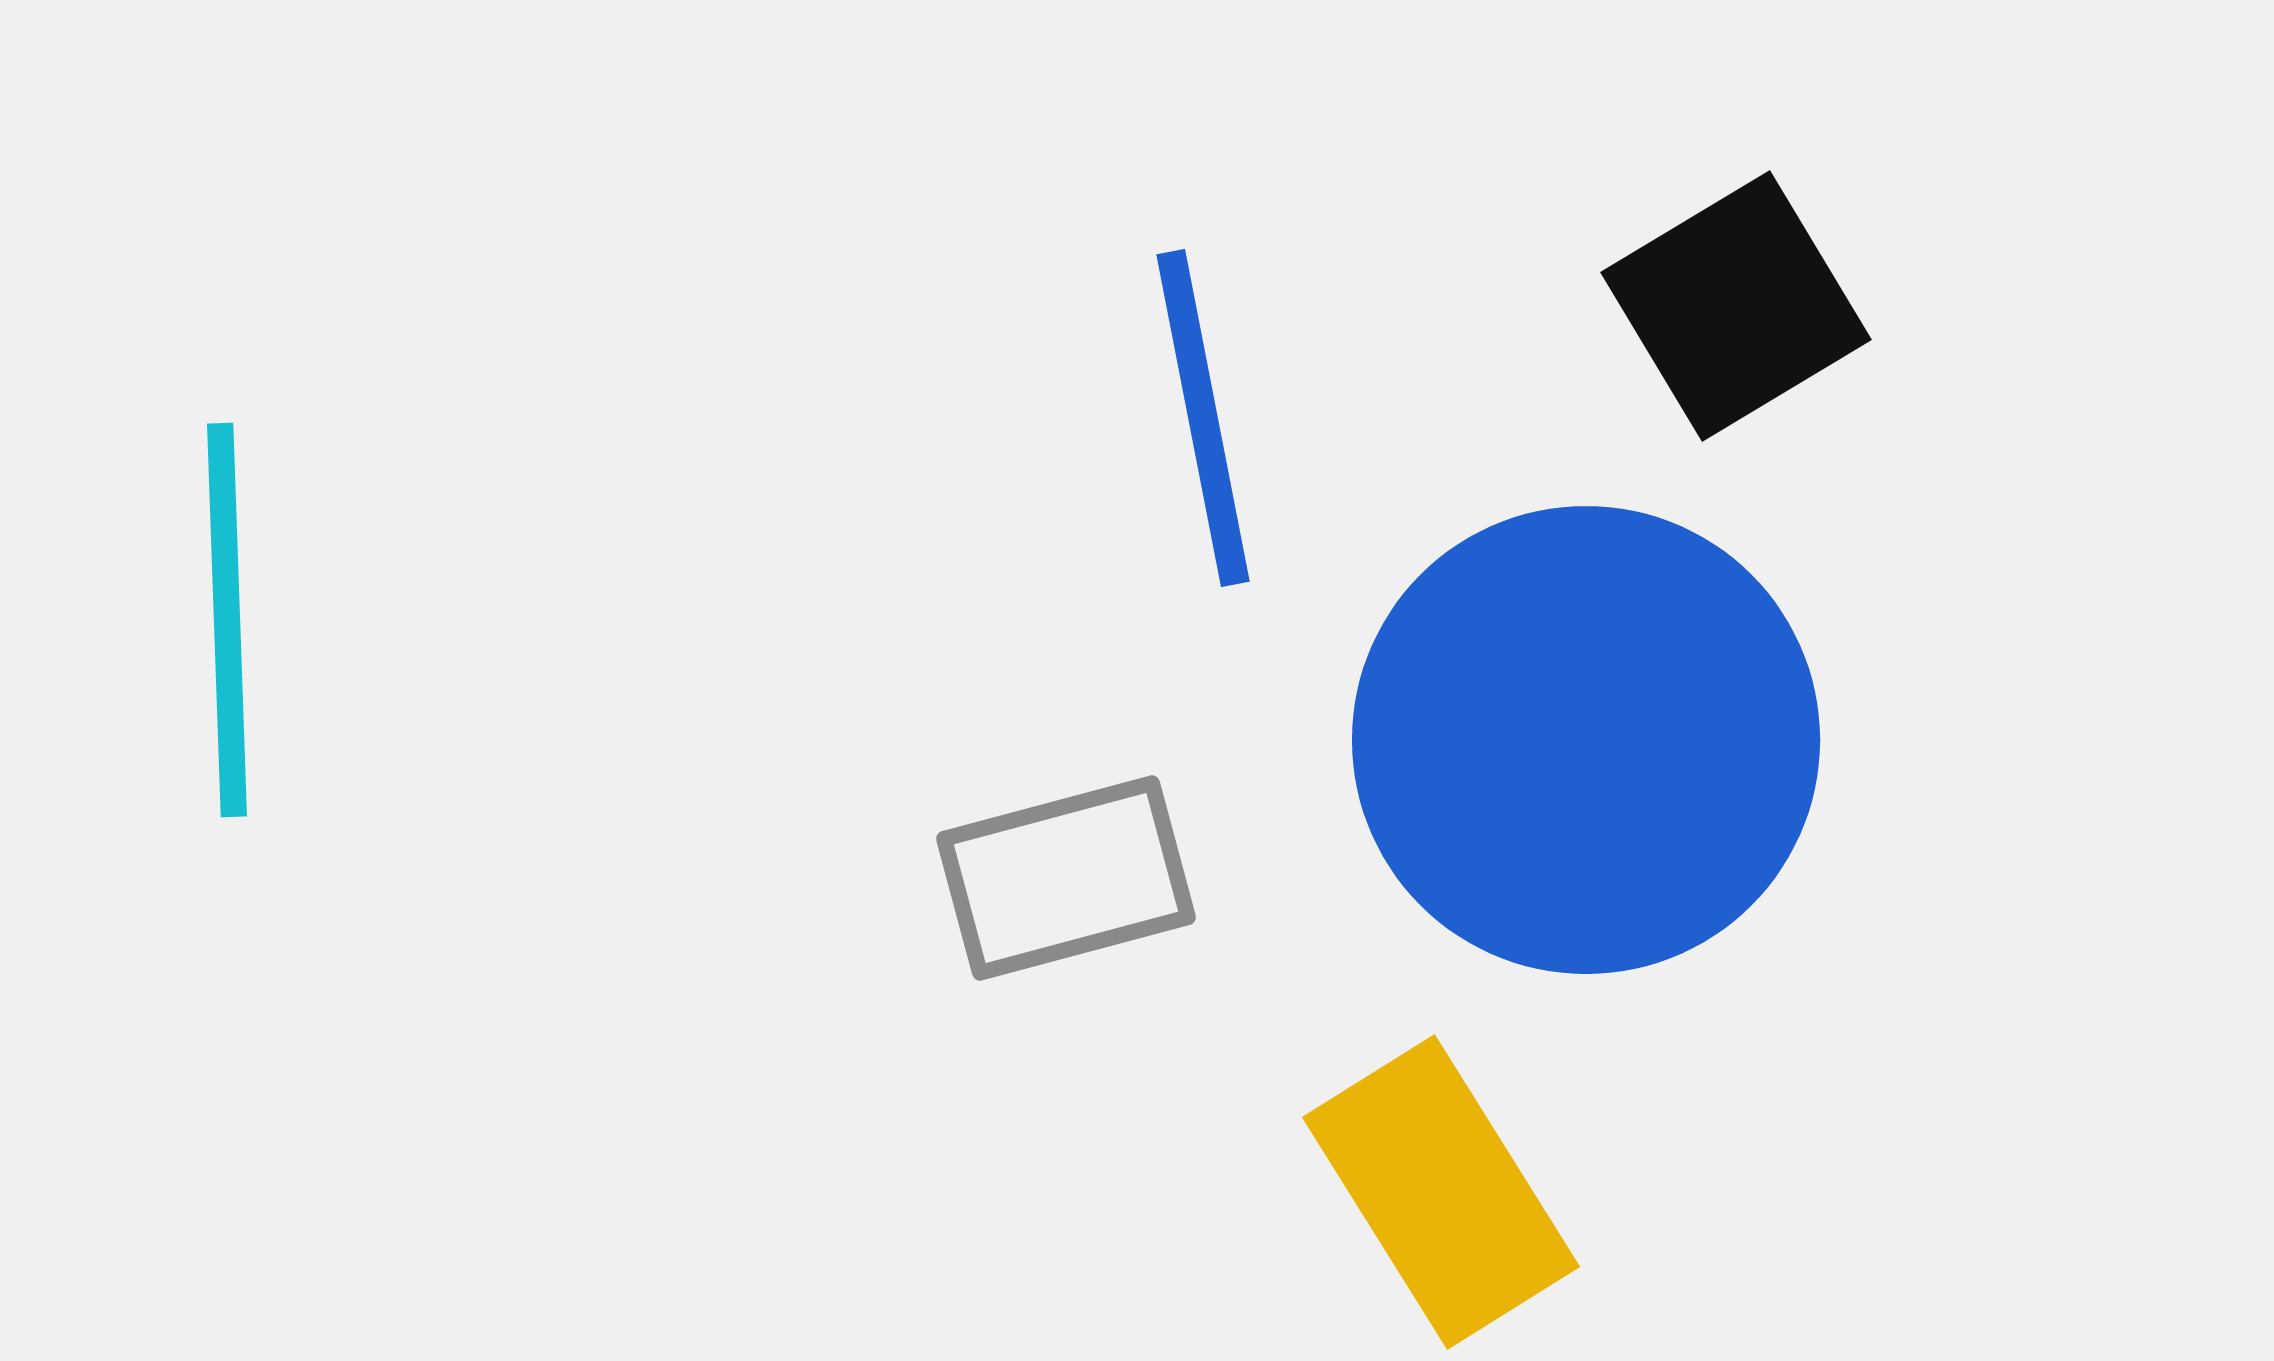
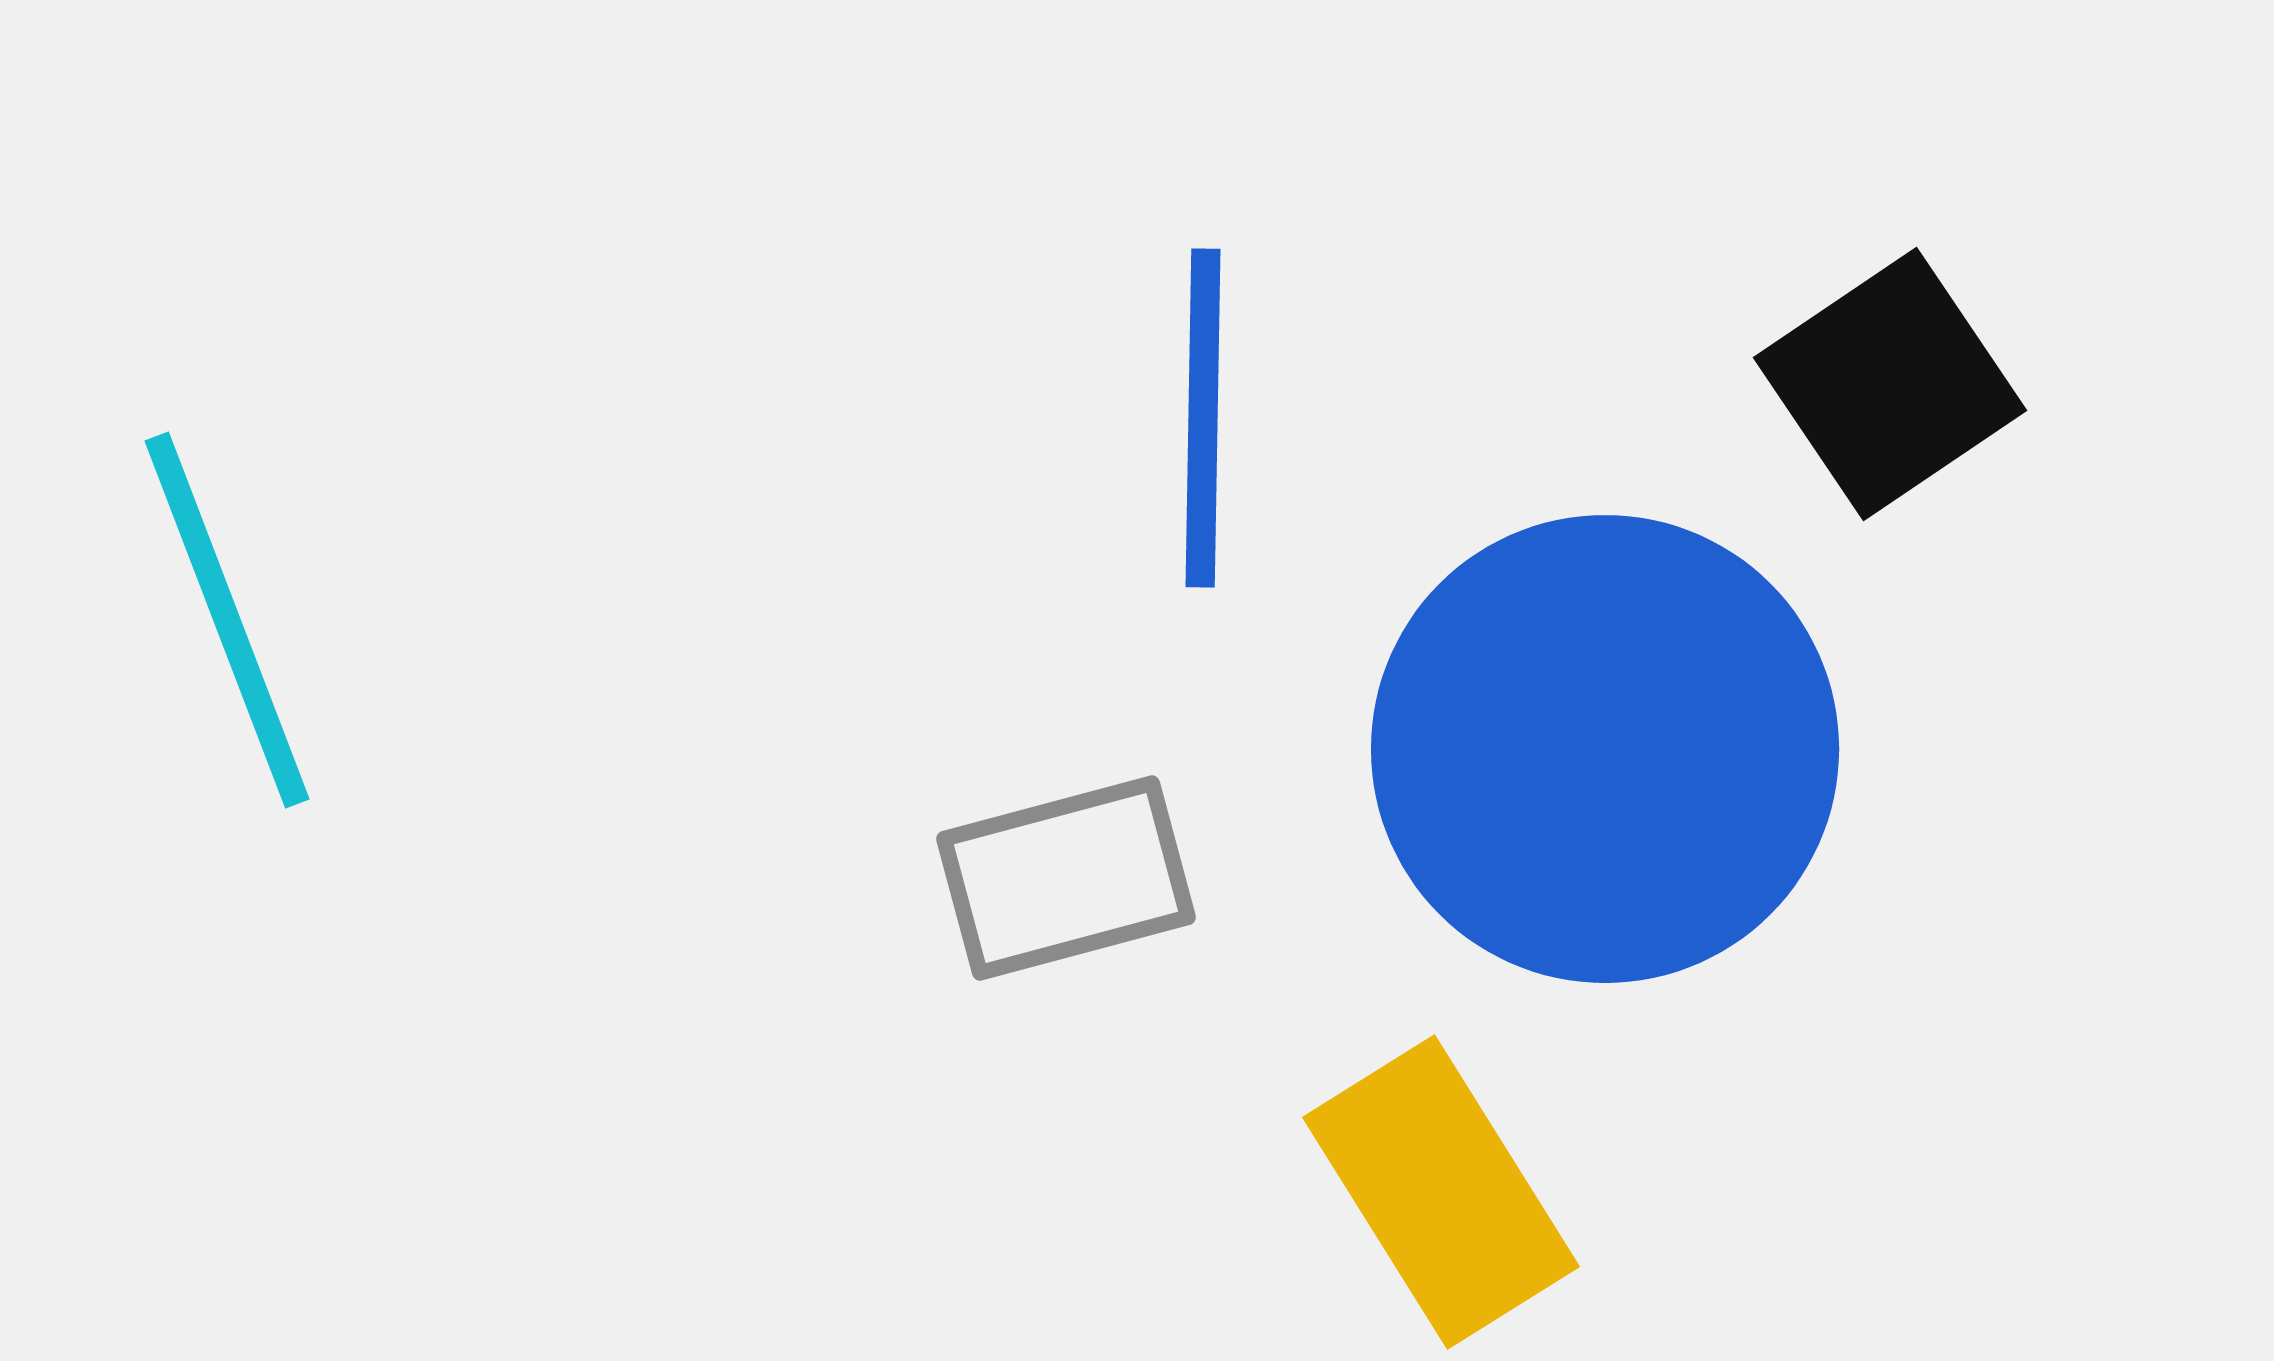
black square: moved 154 px right, 78 px down; rotated 3 degrees counterclockwise
blue line: rotated 12 degrees clockwise
cyan line: rotated 19 degrees counterclockwise
blue circle: moved 19 px right, 9 px down
